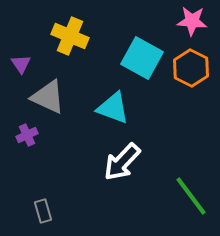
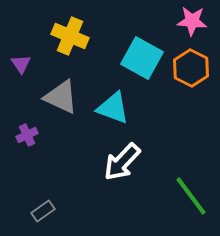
gray triangle: moved 13 px right
gray rectangle: rotated 70 degrees clockwise
